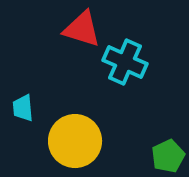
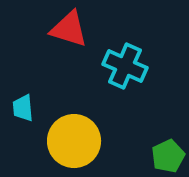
red triangle: moved 13 px left
cyan cross: moved 4 px down
yellow circle: moved 1 px left
